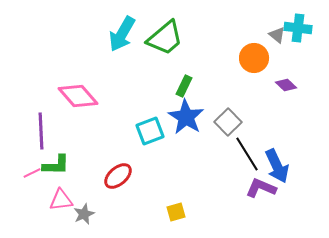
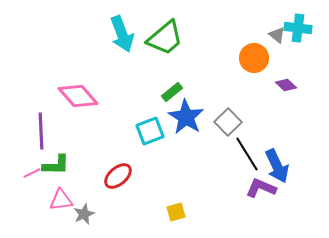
cyan arrow: rotated 51 degrees counterclockwise
green rectangle: moved 12 px left, 6 px down; rotated 25 degrees clockwise
